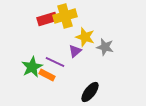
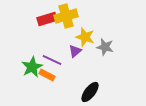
yellow cross: moved 1 px right
purple line: moved 3 px left, 2 px up
